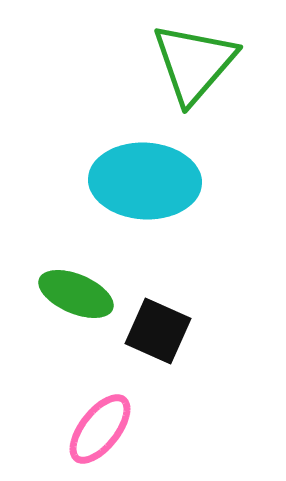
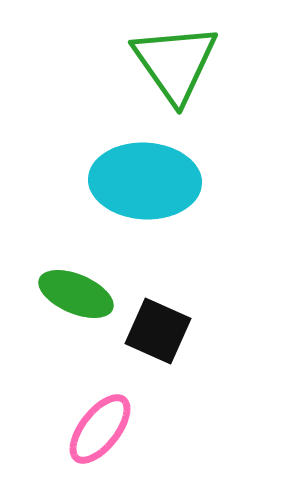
green triangle: moved 19 px left; rotated 16 degrees counterclockwise
